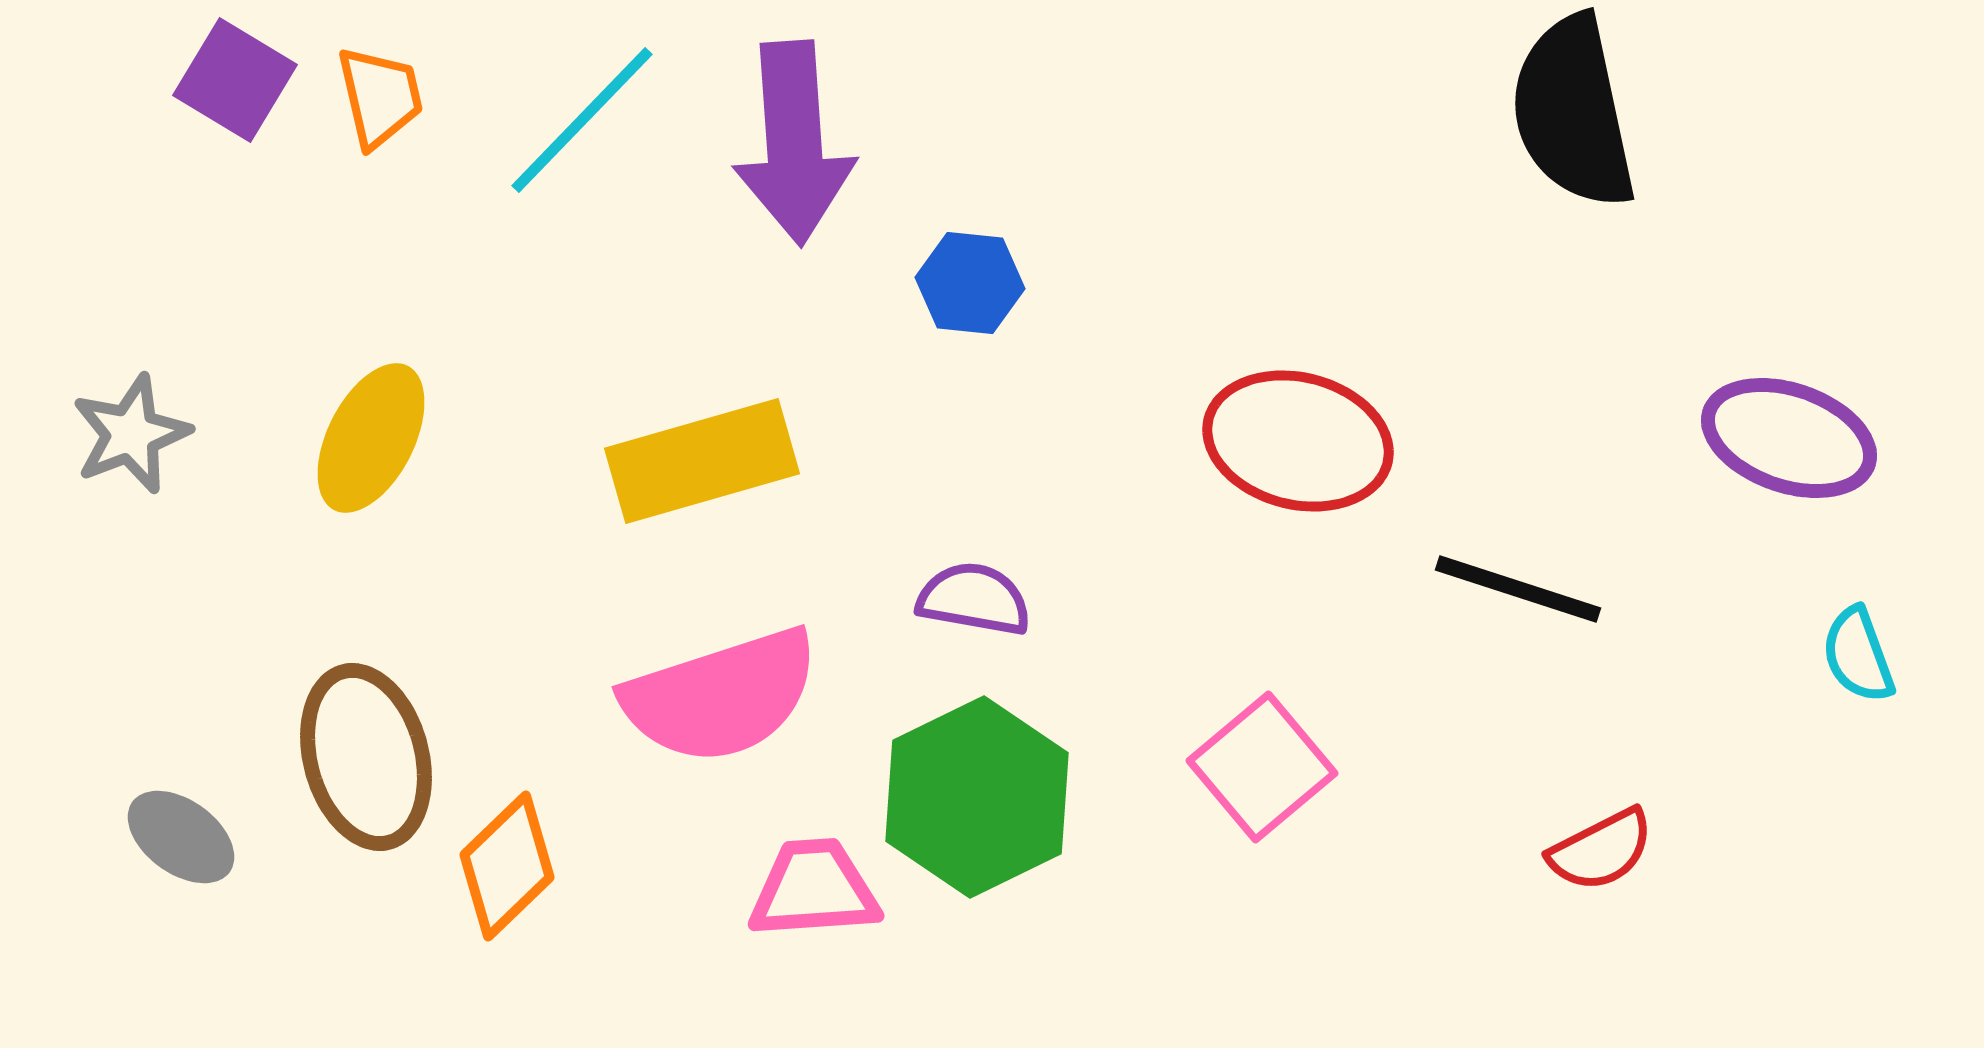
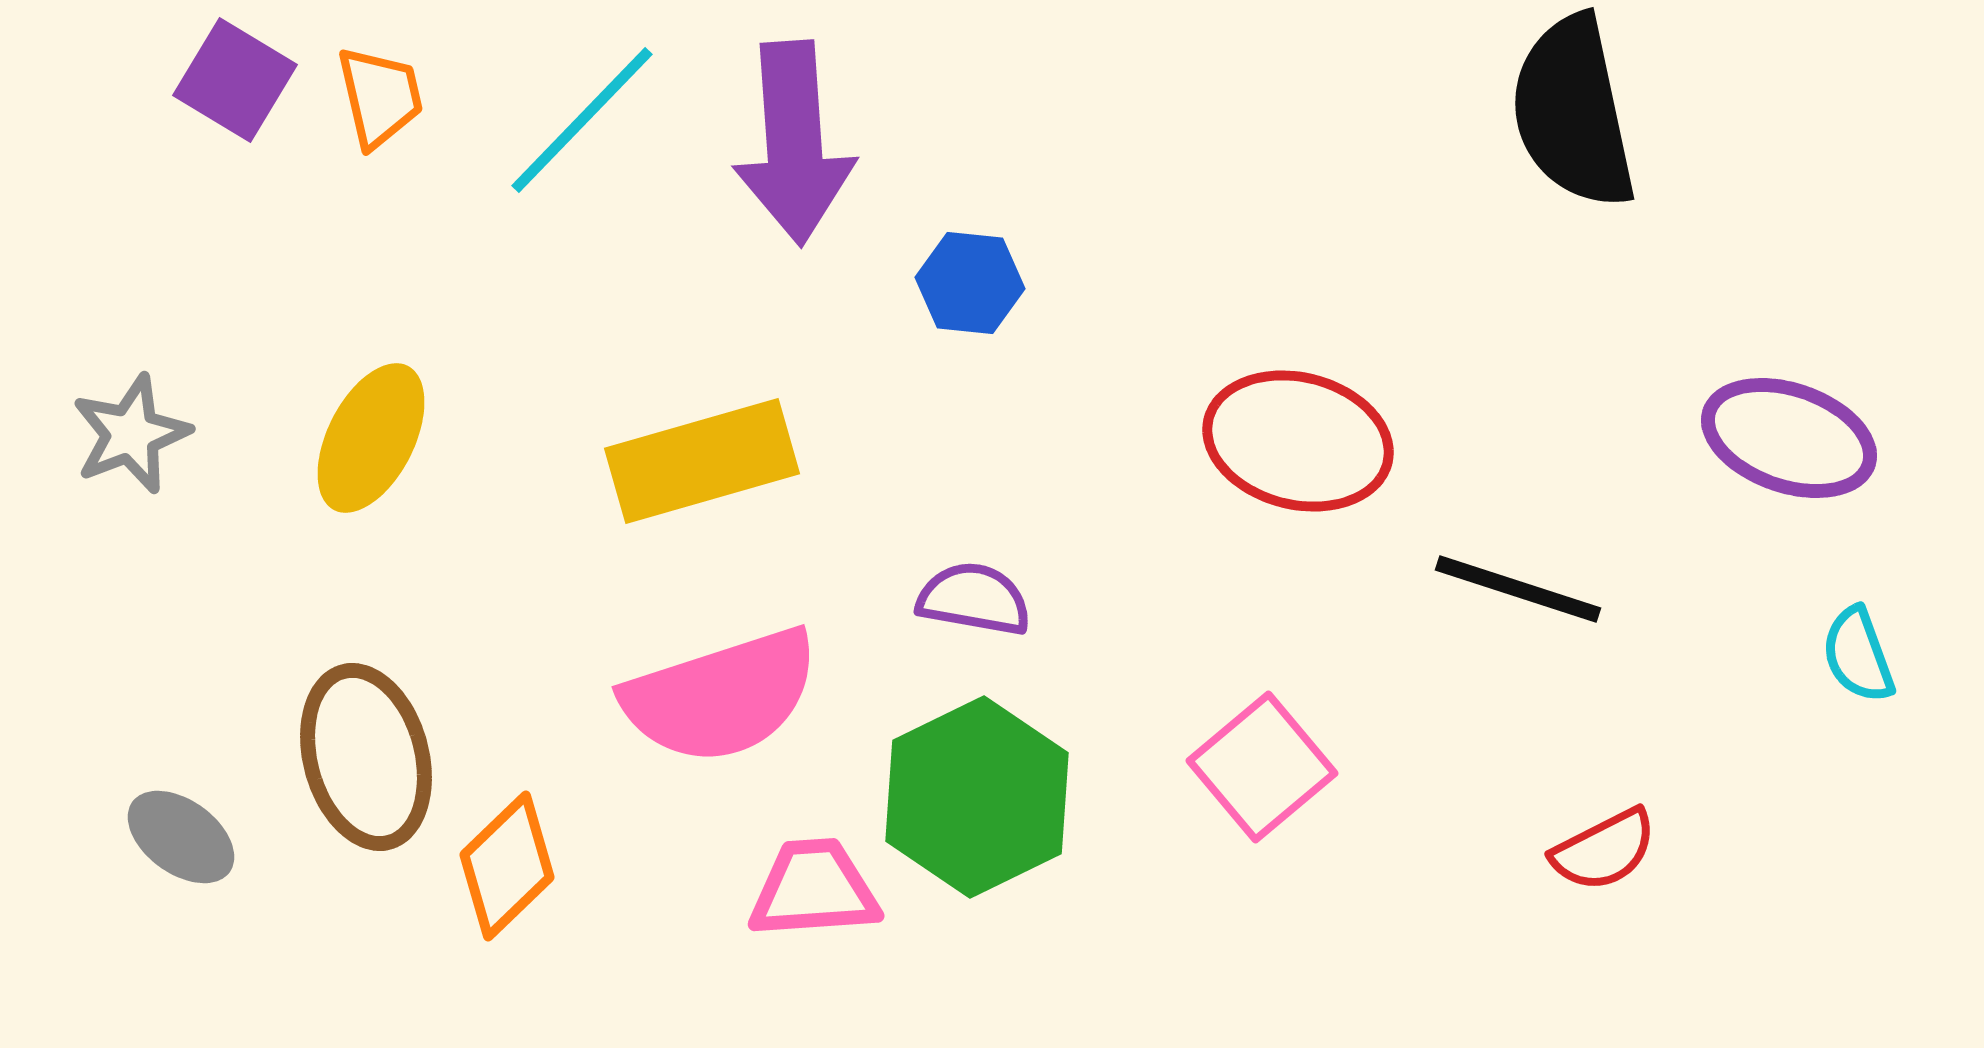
red semicircle: moved 3 px right
